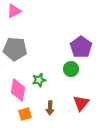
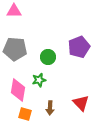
pink triangle: rotated 28 degrees clockwise
purple pentagon: moved 2 px left; rotated 15 degrees clockwise
green circle: moved 23 px left, 12 px up
red triangle: rotated 24 degrees counterclockwise
orange square: rotated 32 degrees clockwise
